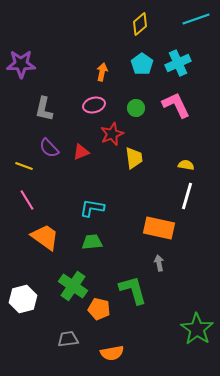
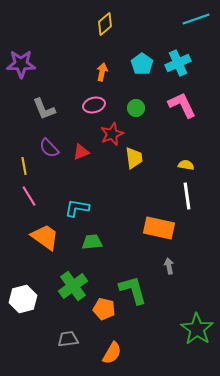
yellow diamond: moved 35 px left
pink L-shape: moved 6 px right
gray L-shape: rotated 35 degrees counterclockwise
yellow line: rotated 60 degrees clockwise
white line: rotated 24 degrees counterclockwise
pink line: moved 2 px right, 4 px up
cyan L-shape: moved 15 px left
gray arrow: moved 10 px right, 3 px down
green cross: rotated 20 degrees clockwise
orange pentagon: moved 5 px right
orange semicircle: rotated 50 degrees counterclockwise
